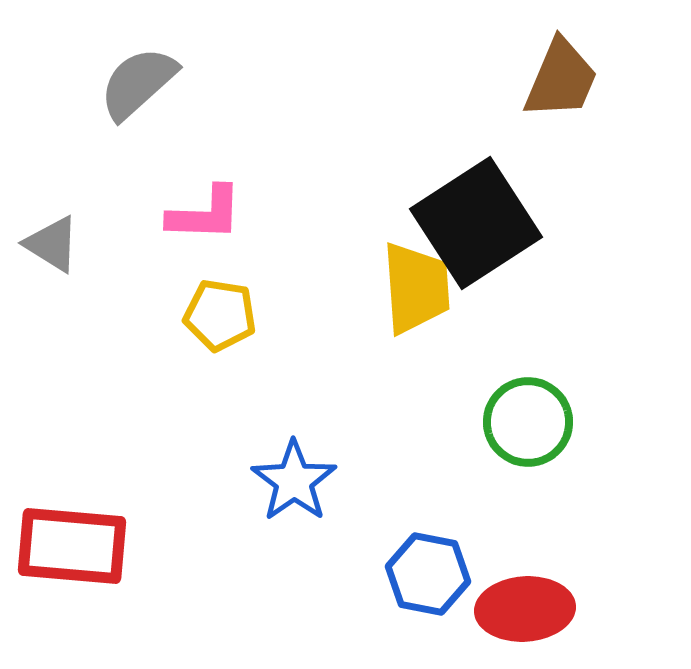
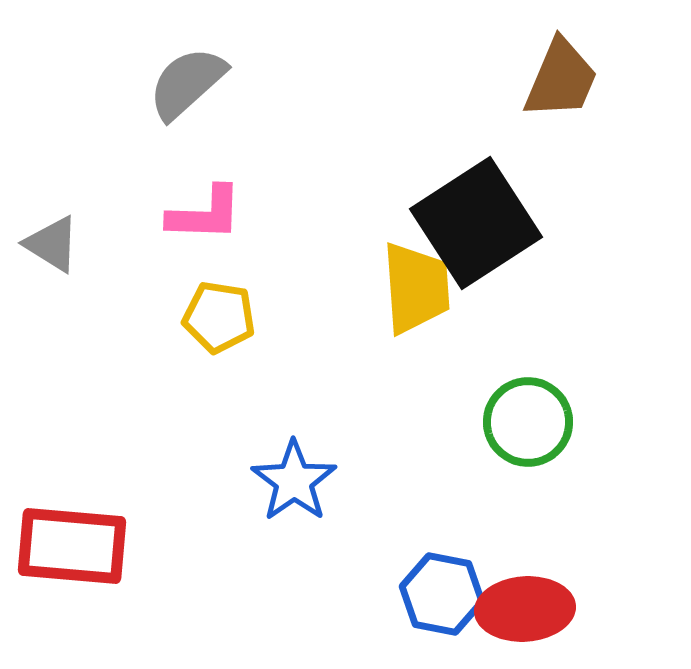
gray semicircle: moved 49 px right
yellow pentagon: moved 1 px left, 2 px down
blue hexagon: moved 14 px right, 20 px down
